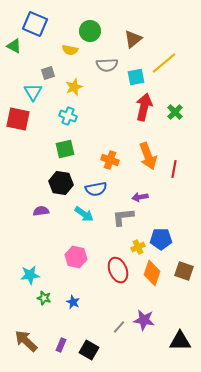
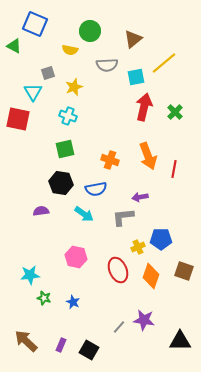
orange diamond: moved 1 px left, 3 px down
